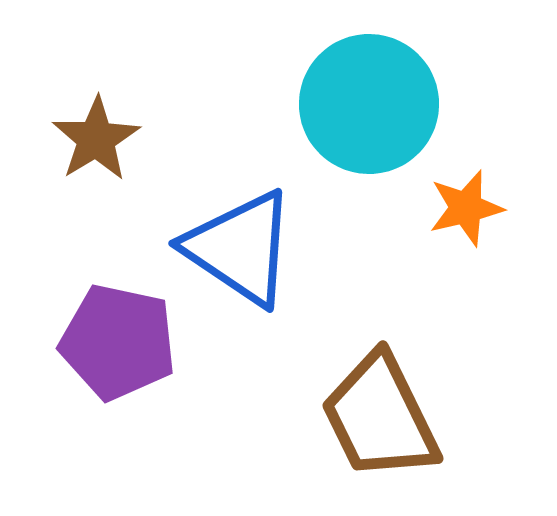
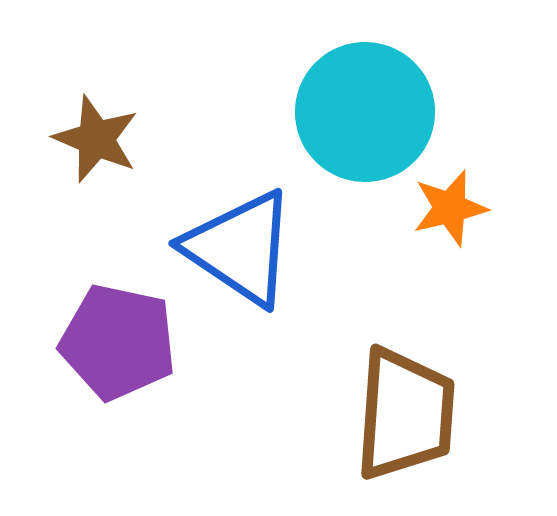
cyan circle: moved 4 px left, 8 px down
brown star: rotated 18 degrees counterclockwise
orange star: moved 16 px left
brown trapezoid: moved 25 px right, 3 px up; rotated 150 degrees counterclockwise
